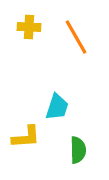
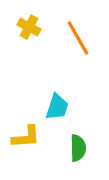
yellow cross: rotated 25 degrees clockwise
orange line: moved 2 px right, 1 px down
green semicircle: moved 2 px up
